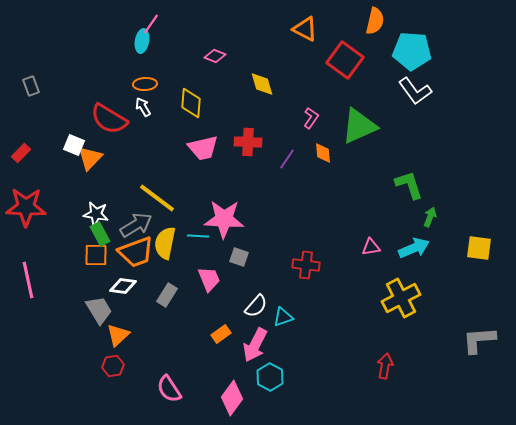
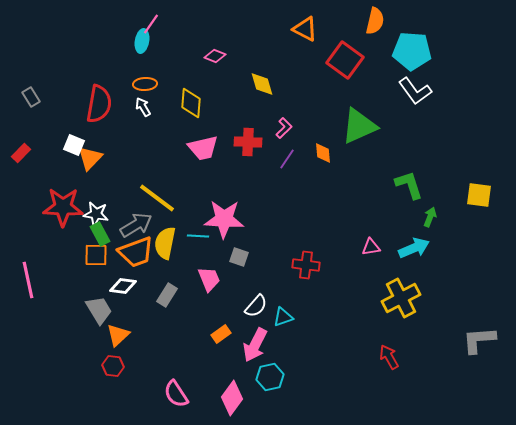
gray rectangle at (31, 86): moved 11 px down; rotated 12 degrees counterclockwise
pink L-shape at (311, 118): moved 27 px left, 10 px down; rotated 10 degrees clockwise
red semicircle at (109, 119): moved 10 px left, 15 px up; rotated 111 degrees counterclockwise
red star at (26, 207): moved 37 px right
yellow square at (479, 248): moved 53 px up
red hexagon at (113, 366): rotated 15 degrees clockwise
red arrow at (385, 366): moved 4 px right, 9 px up; rotated 40 degrees counterclockwise
cyan hexagon at (270, 377): rotated 20 degrees clockwise
pink semicircle at (169, 389): moved 7 px right, 5 px down
